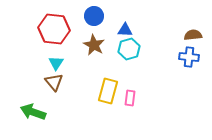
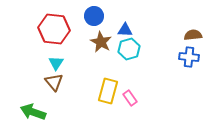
brown star: moved 7 px right, 3 px up
pink rectangle: rotated 42 degrees counterclockwise
